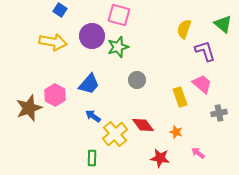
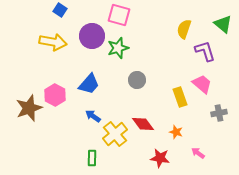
green star: moved 1 px down
red diamond: moved 1 px up
